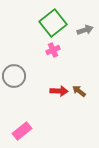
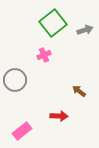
pink cross: moved 9 px left, 5 px down
gray circle: moved 1 px right, 4 px down
red arrow: moved 25 px down
